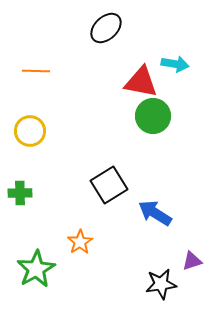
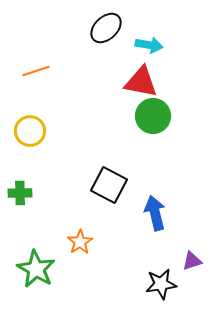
cyan arrow: moved 26 px left, 19 px up
orange line: rotated 20 degrees counterclockwise
black square: rotated 30 degrees counterclockwise
blue arrow: rotated 44 degrees clockwise
green star: rotated 12 degrees counterclockwise
